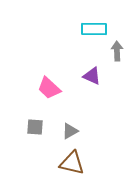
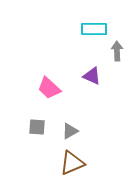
gray square: moved 2 px right
brown triangle: rotated 36 degrees counterclockwise
